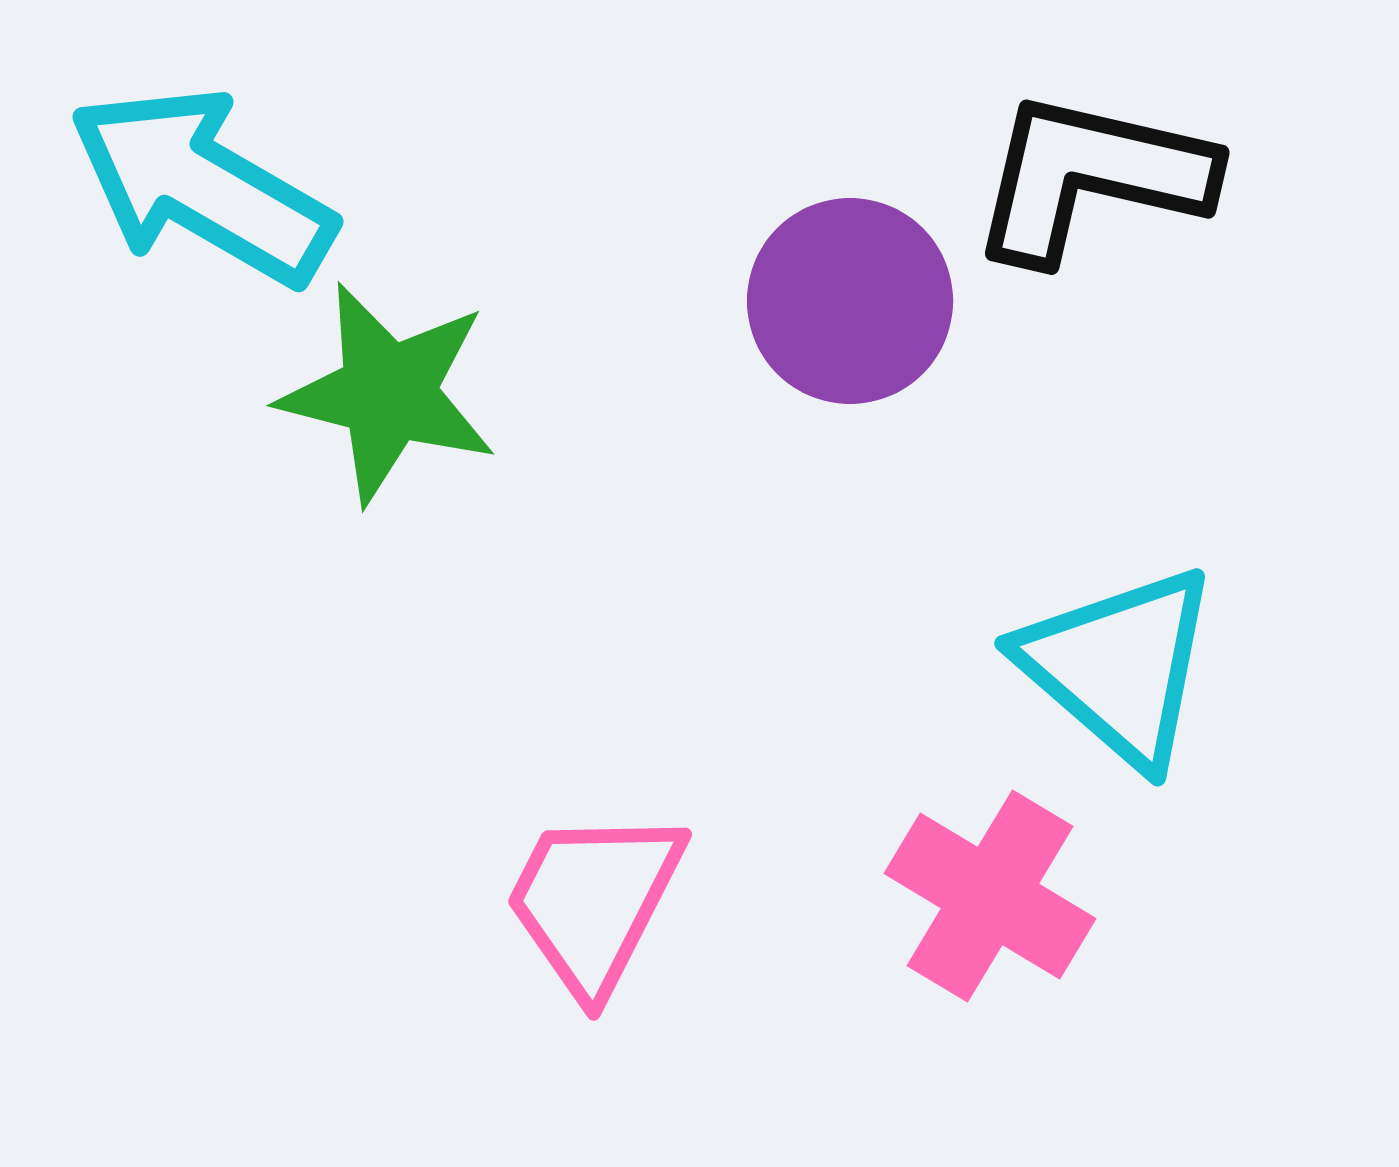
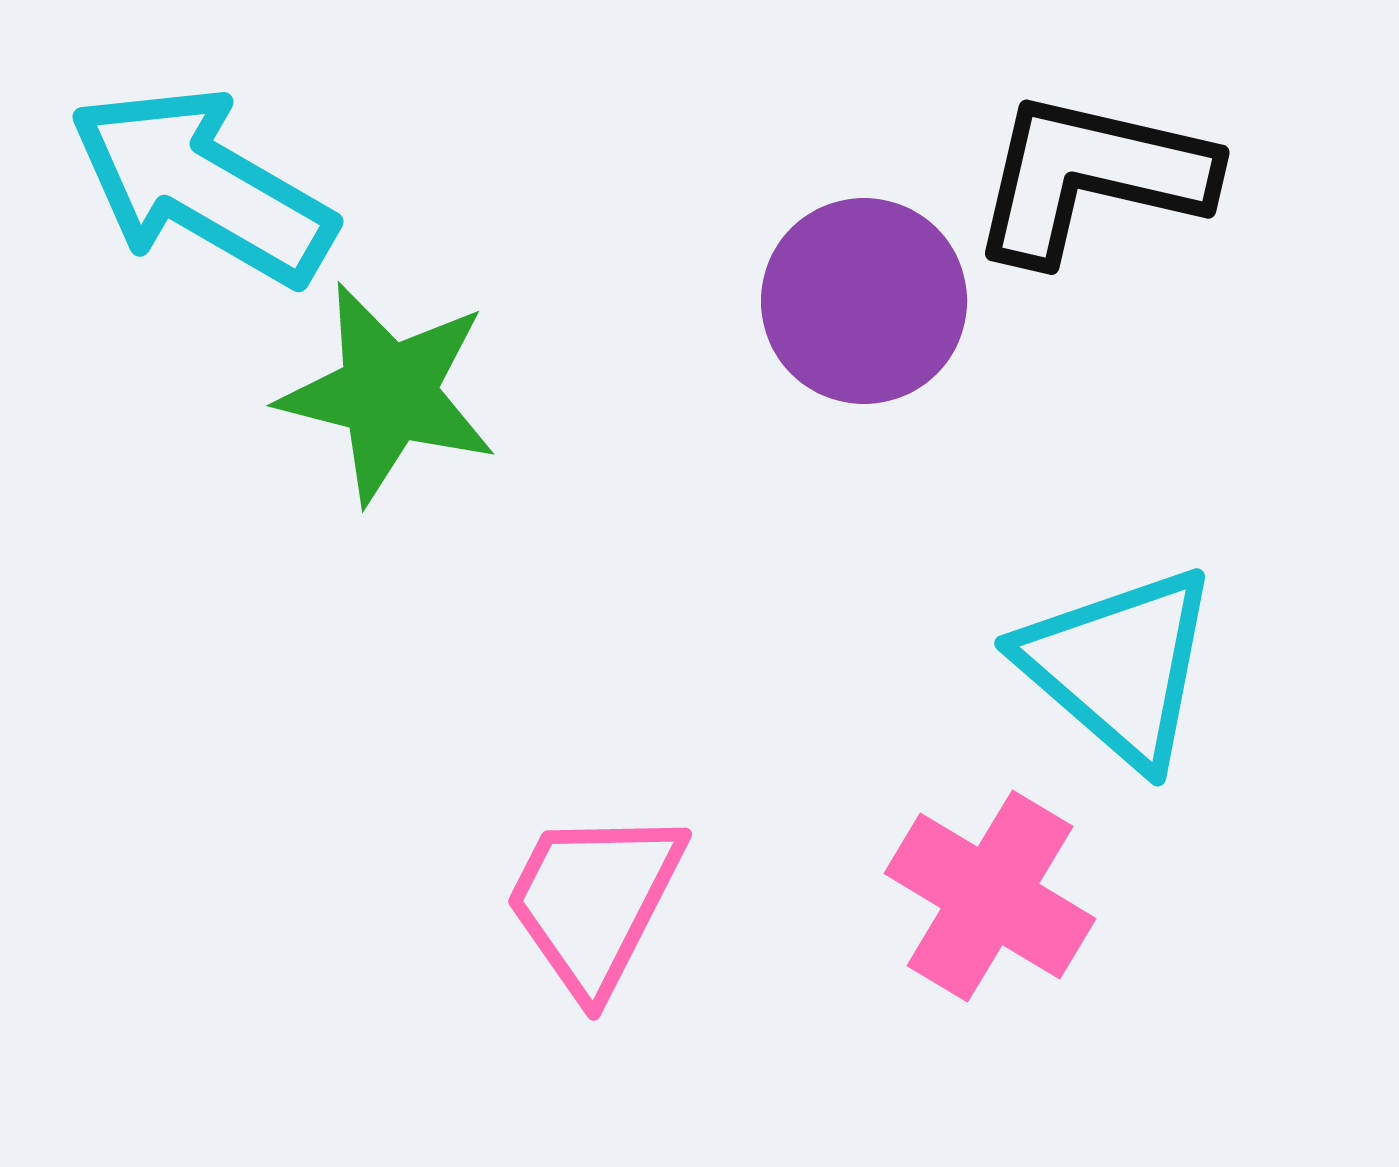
purple circle: moved 14 px right
